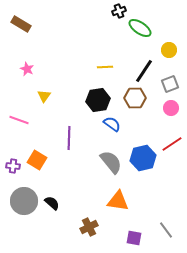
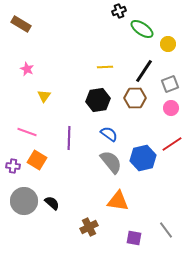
green ellipse: moved 2 px right, 1 px down
yellow circle: moved 1 px left, 6 px up
pink line: moved 8 px right, 12 px down
blue semicircle: moved 3 px left, 10 px down
